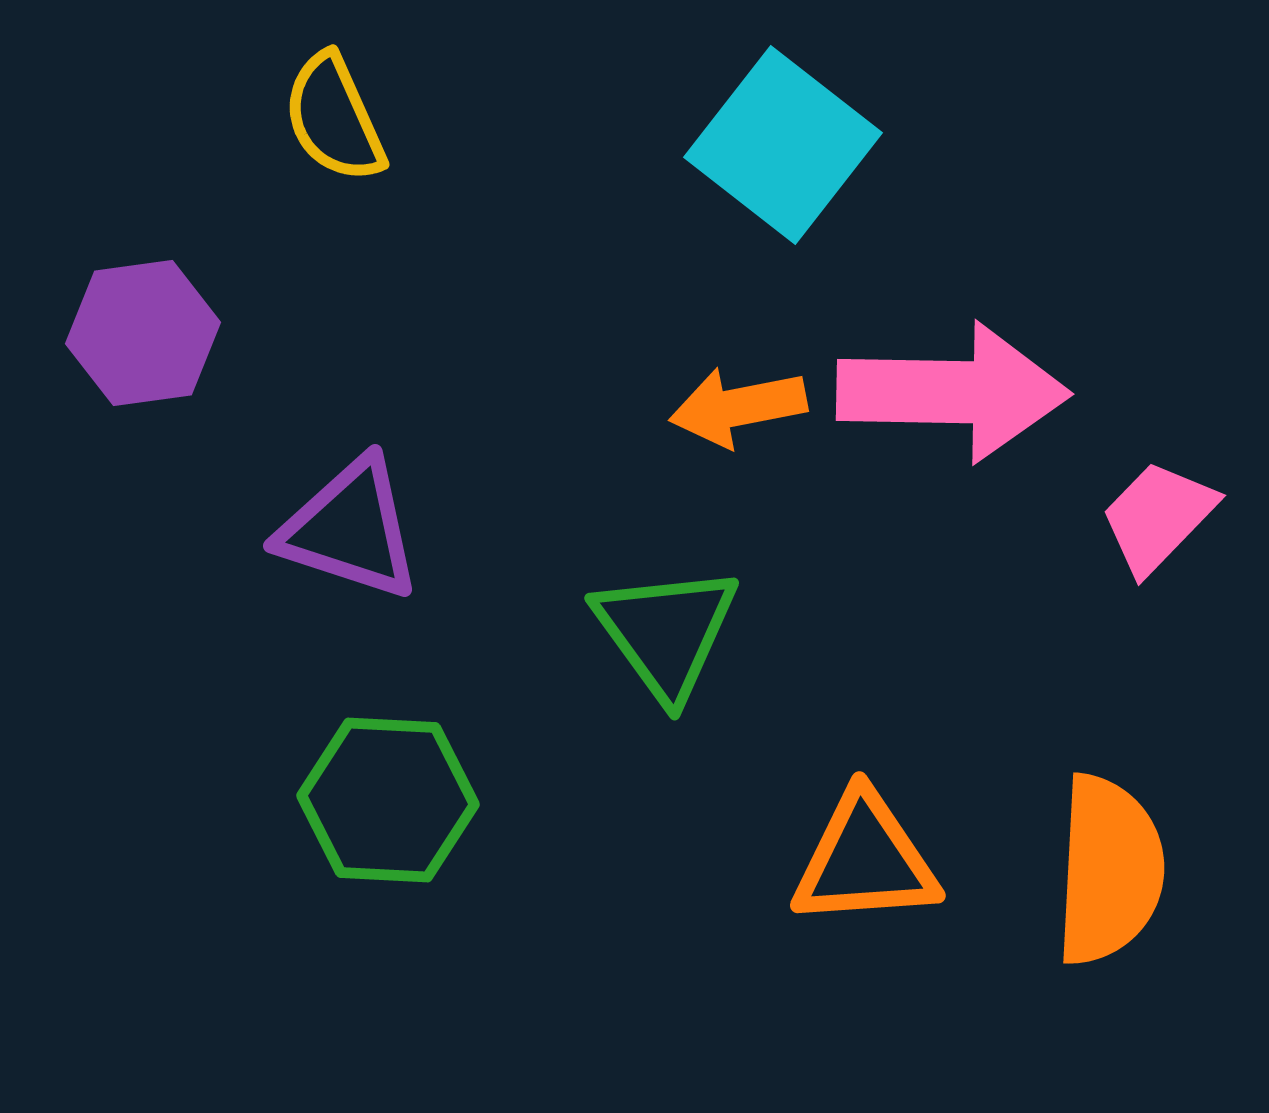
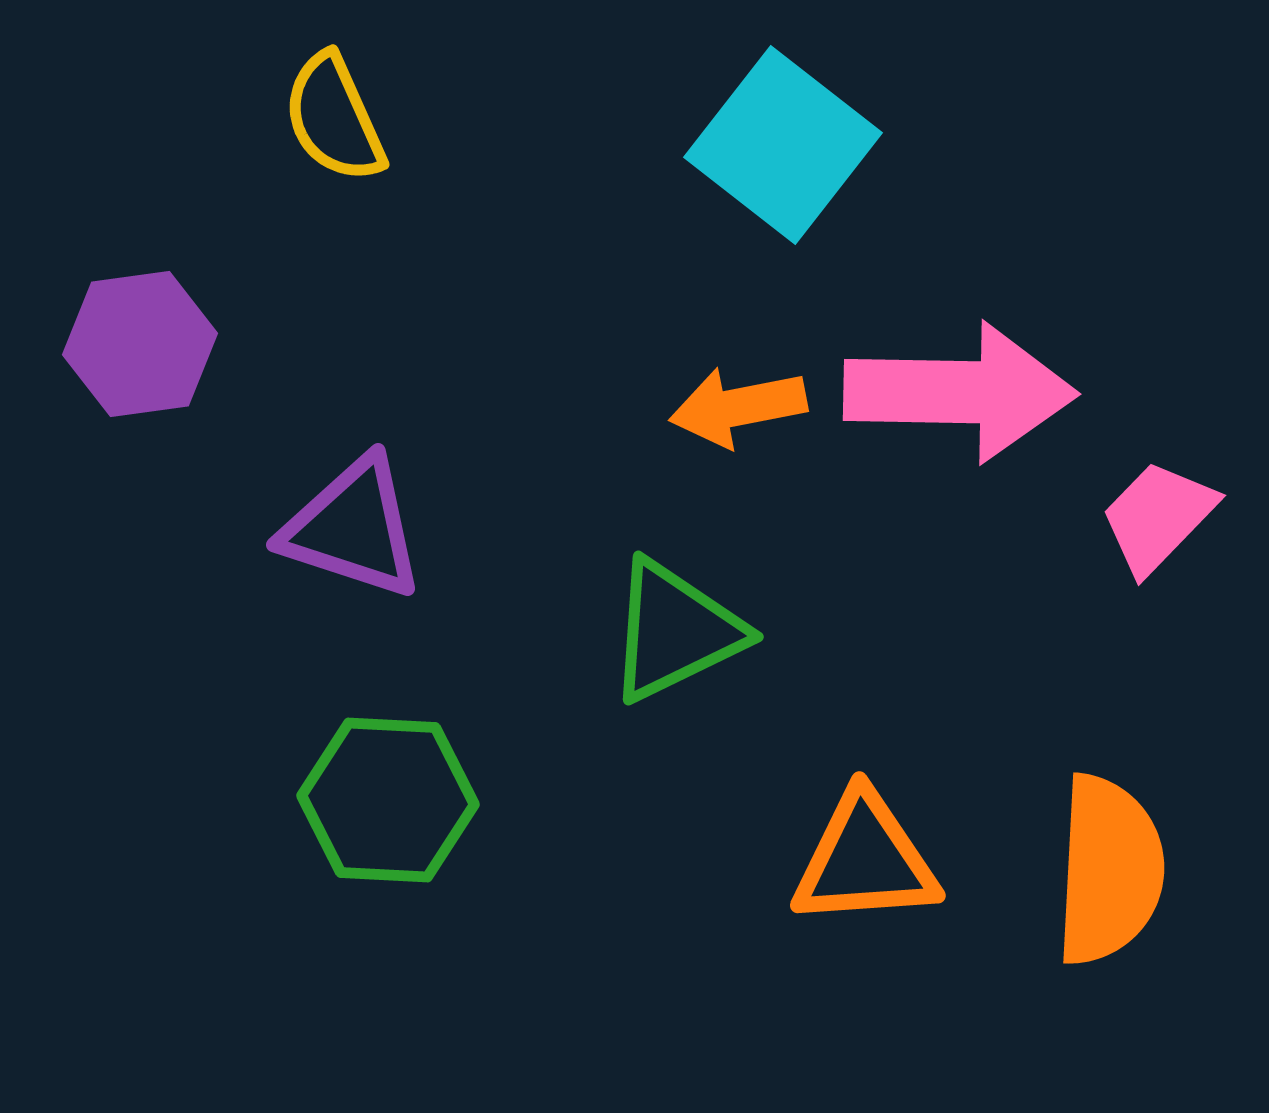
purple hexagon: moved 3 px left, 11 px down
pink arrow: moved 7 px right
purple triangle: moved 3 px right, 1 px up
green triangle: moved 9 px right, 1 px up; rotated 40 degrees clockwise
